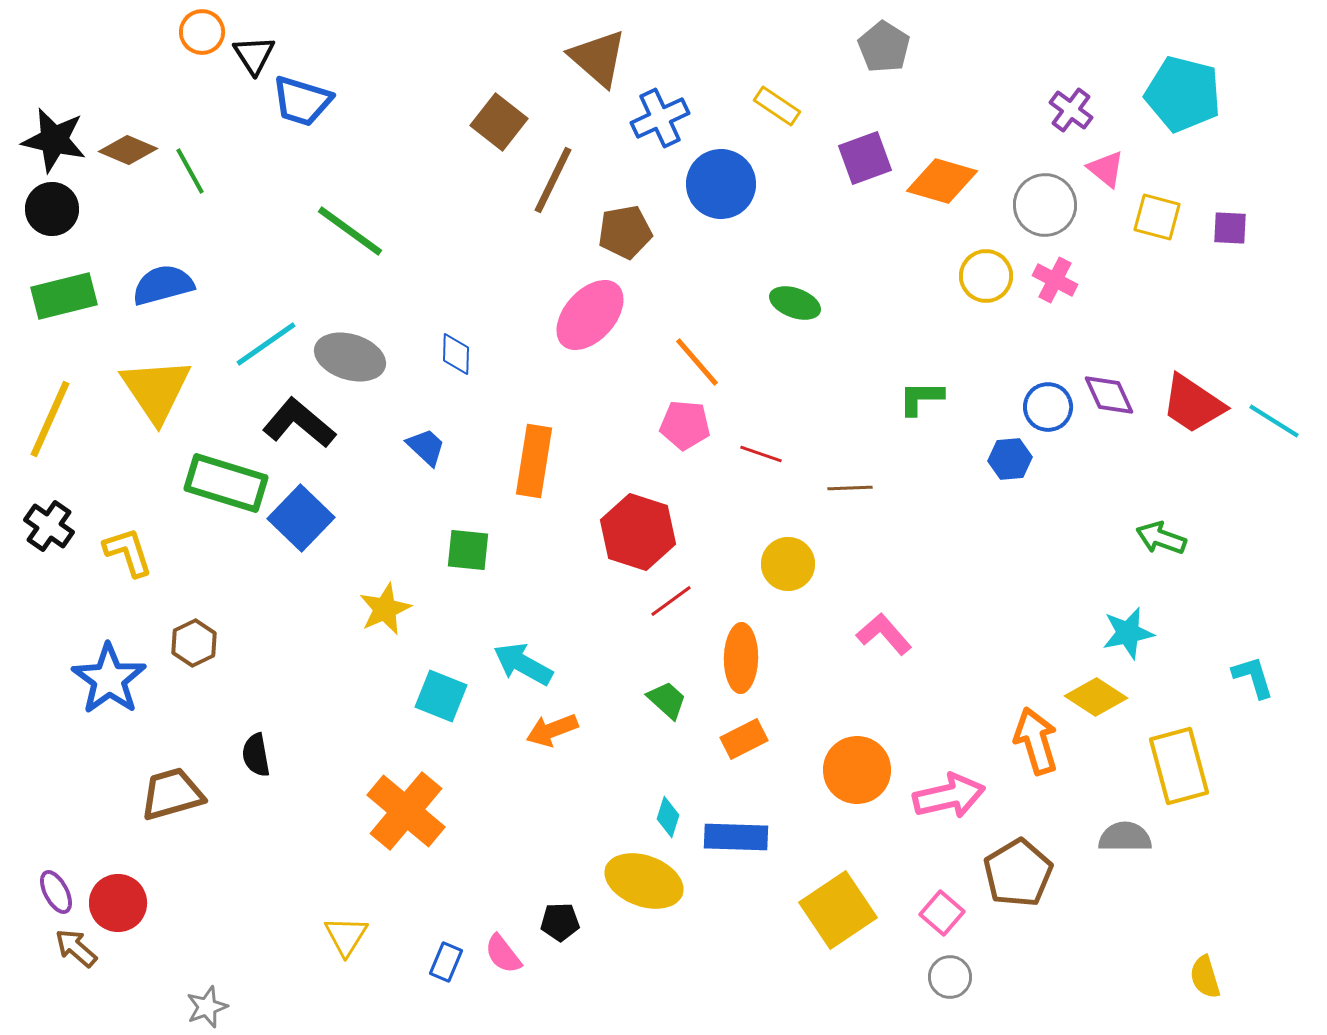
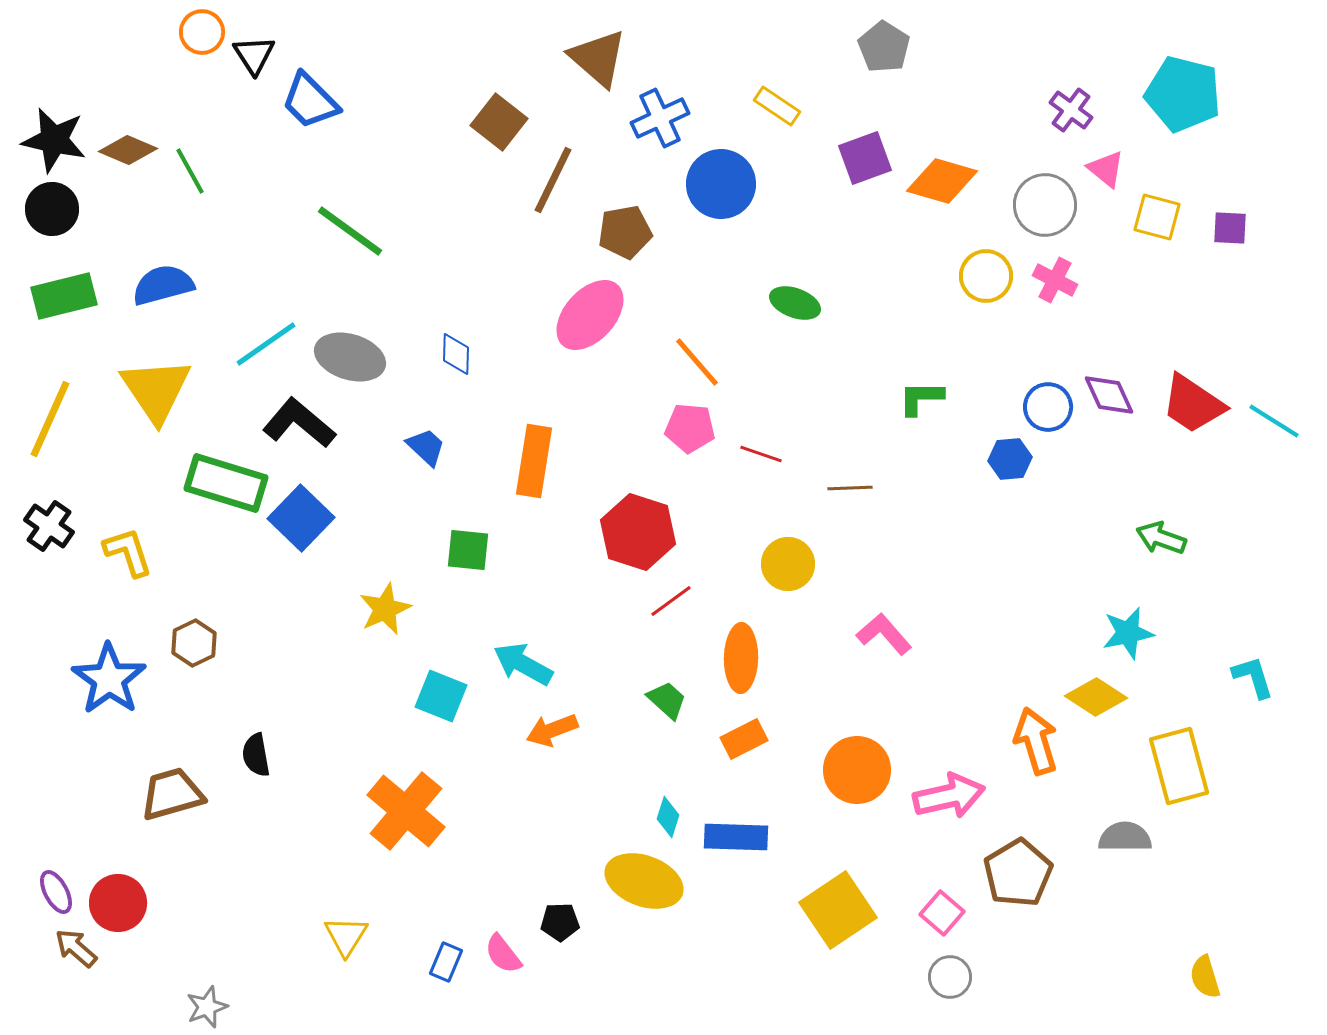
blue trapezoid at (302, 101): moved 8 px right; rotated 28 degrees clockwise
pink pentagon at (685, 425): moved 5 px right, 3 px down
